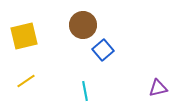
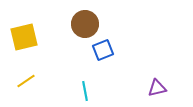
brown circle: moved 2 px right, 1 px up
yellow square: moved 1 px down
blue square: rotated 20 degrees clockwise
purple triangle: moved 1 px left
